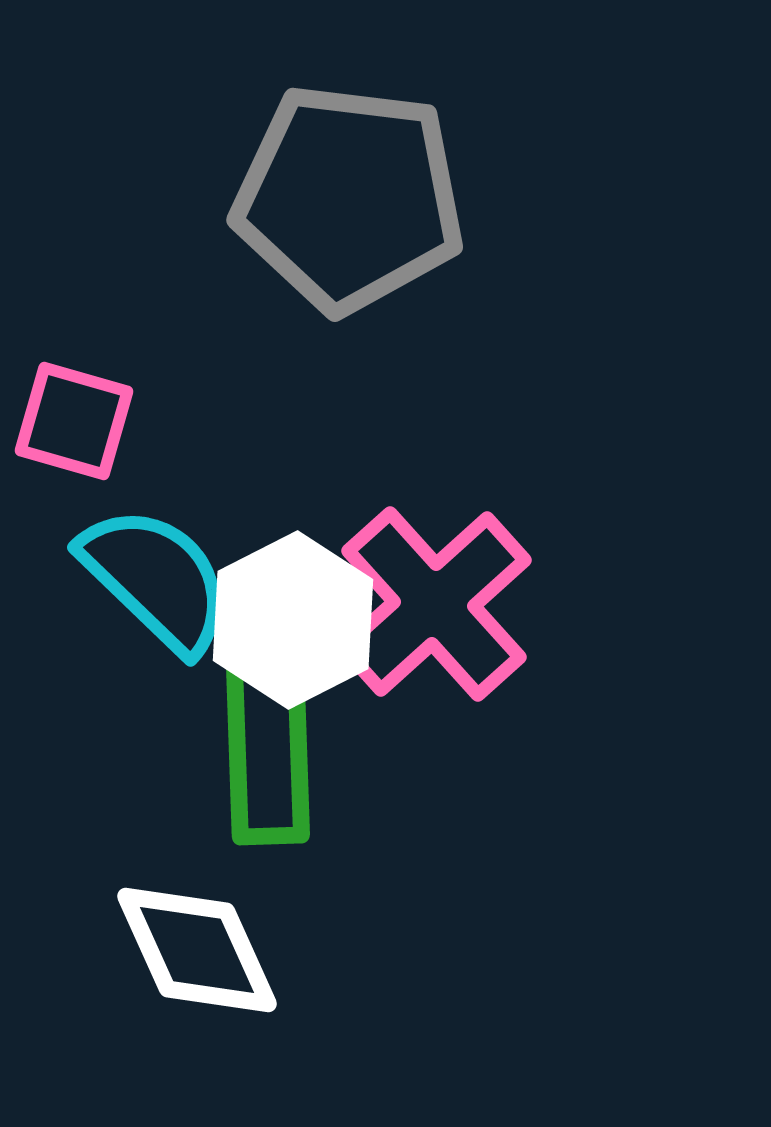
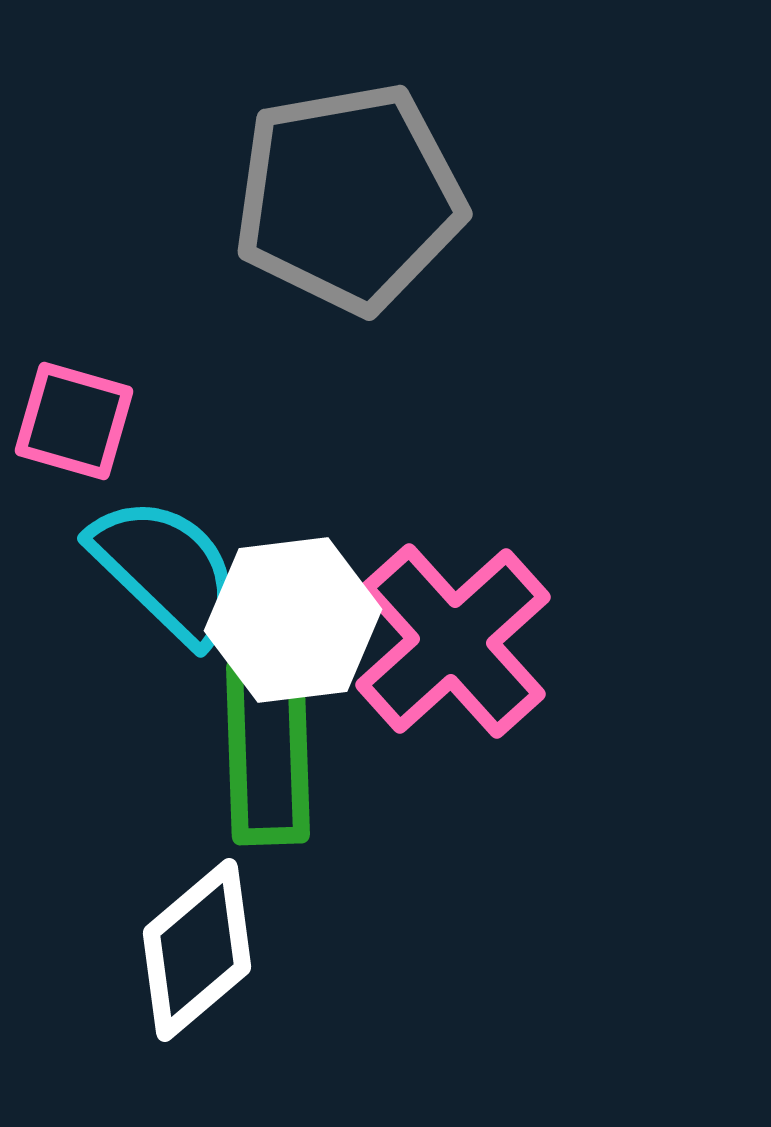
gray pentagon: rotated 17 degrees counterclockwise
cyan semicircle: moved 10 px right, 9 px up
pink cross: moved 19 px right, 37 px down
white hexagon: rotated 20 degrees clockwise
white diamond: rotated 74 degrees clockwise
